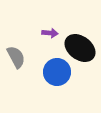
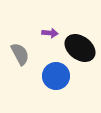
gray semicircle: moved 4 px right, 3 px up
blue circle: moved 1 px left, 4 px down
